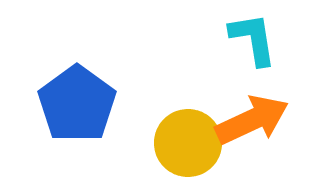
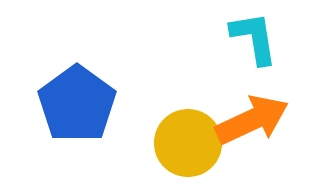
cyan L-shape: moved 1 px right, 1 px up
